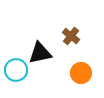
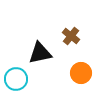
cyan circle: moved 9 px down
